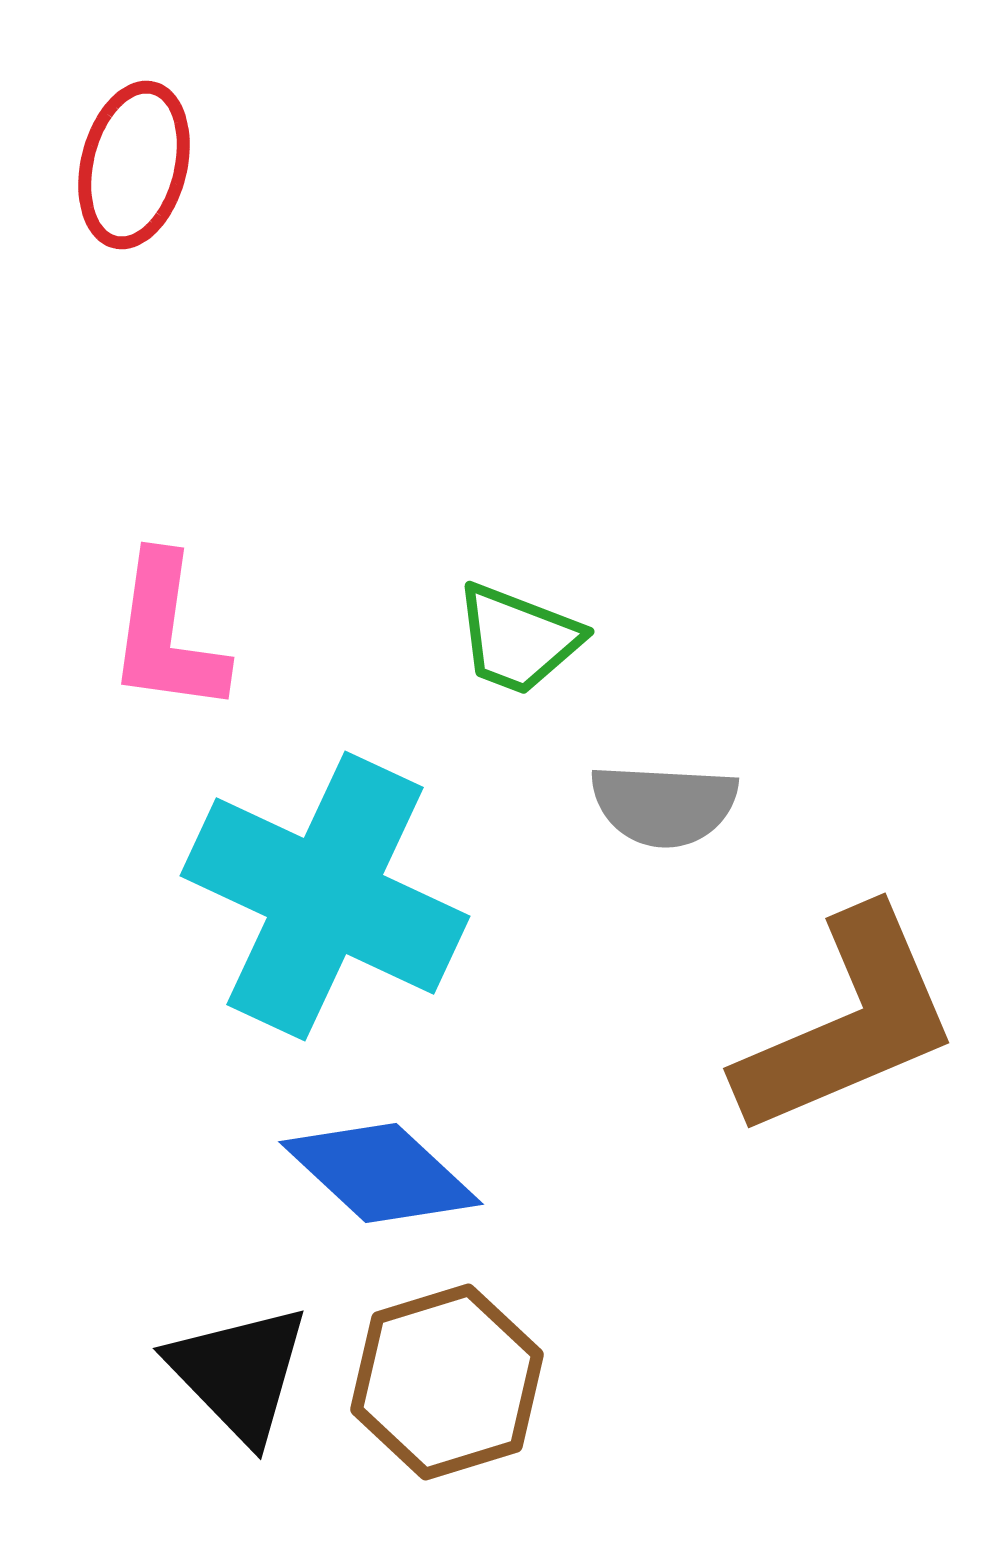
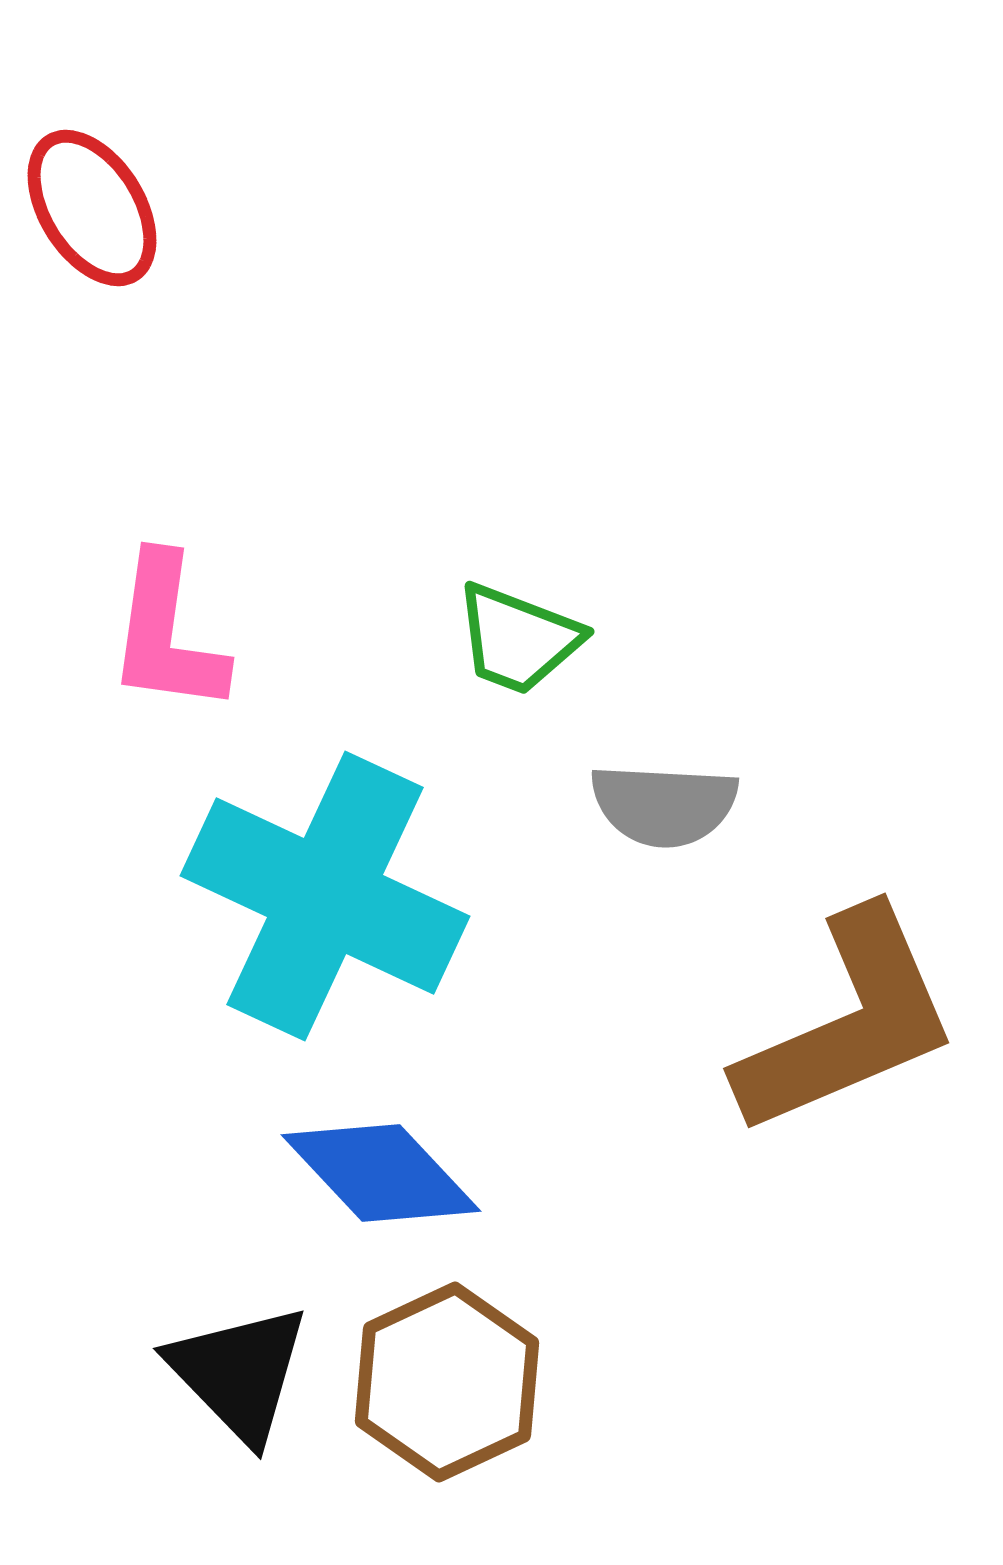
red ellipse: moved 42 px left, 43 px down; rotated 46 degrees counterclockwise
blue diamond: rotated 4 degrees clockwise
brown hexagon: rotated 8 degrees counterclockwise
